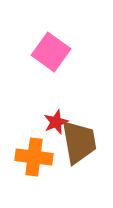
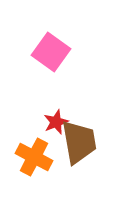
orange cross: rotated 21 degrees clockwise
